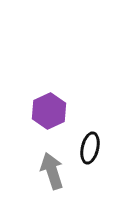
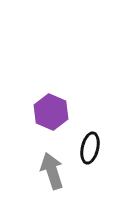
purple hexagon: moved 2 px right, 1 px down; rotated 12 degrees counterclockwise
